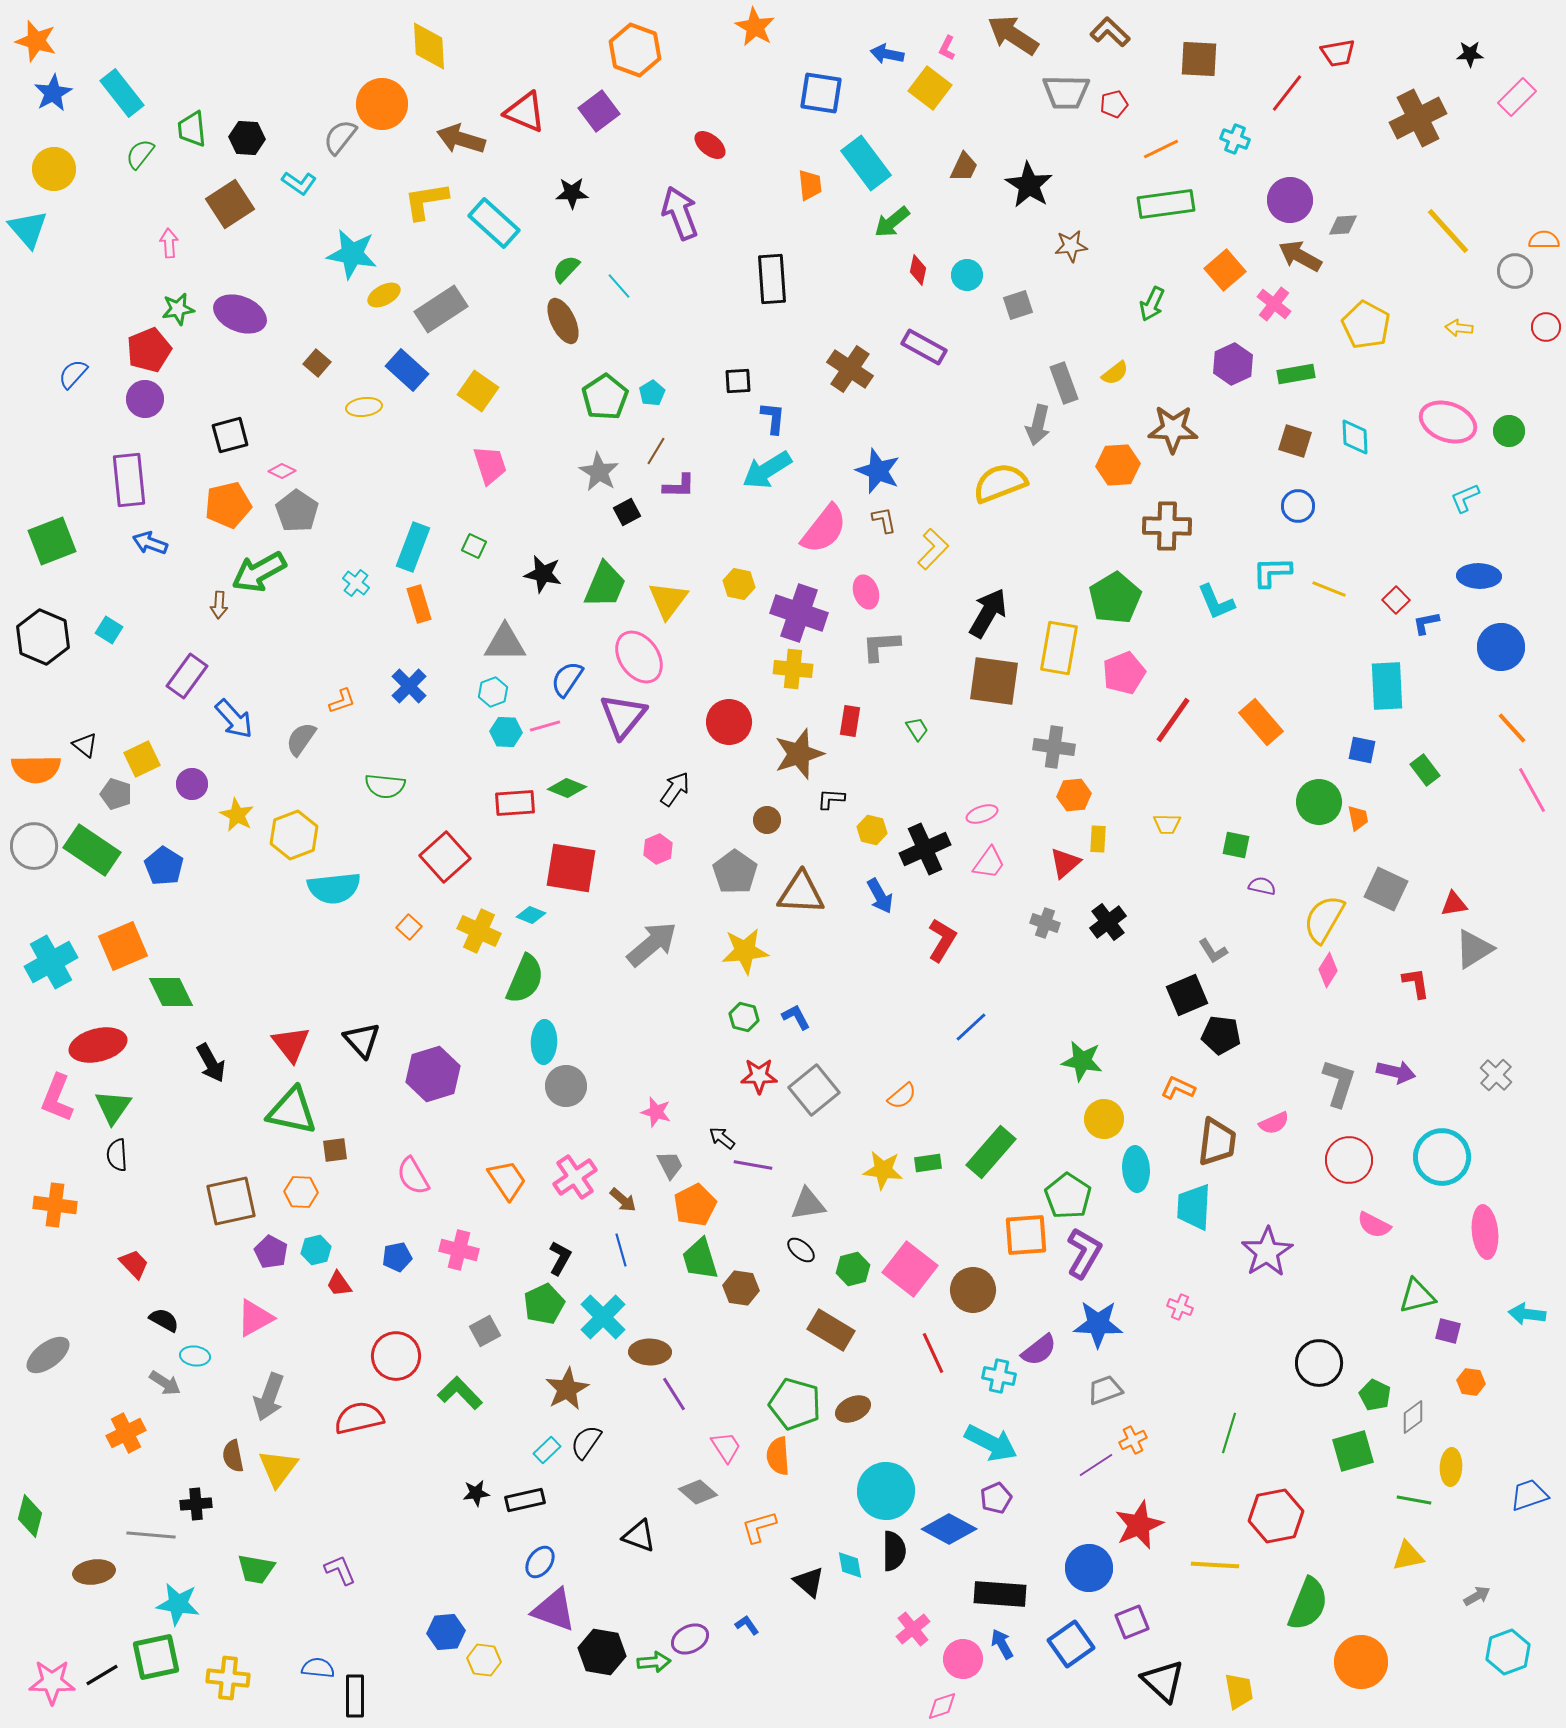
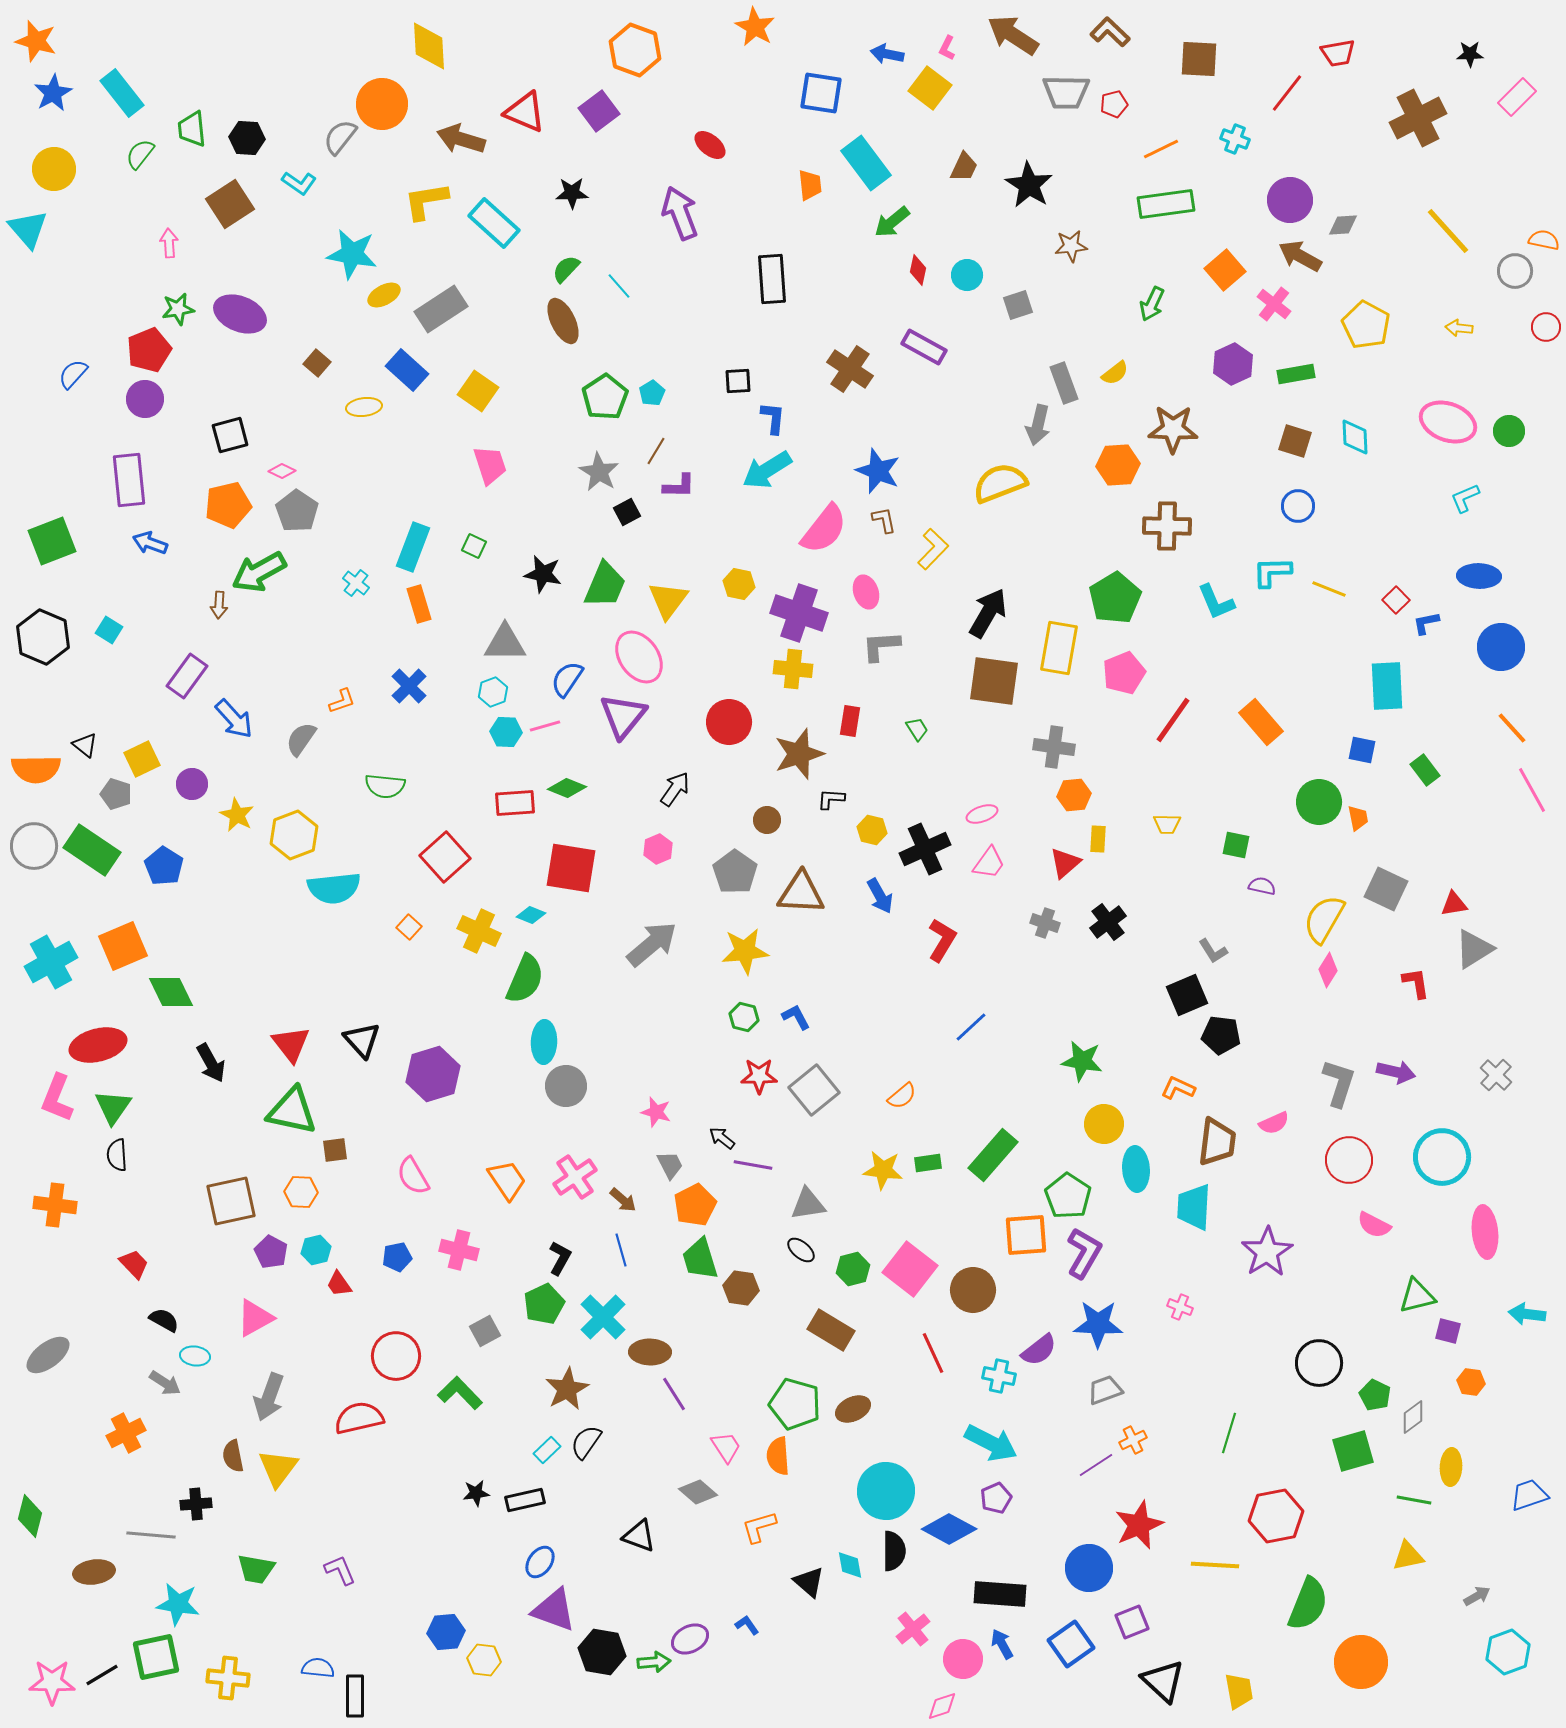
orange semicircle at (1544, 240): rotated 12 degrees clockwise
yellow circle at (1104, 1119): moved 5 px down
green rectangle at (991, 1152): moved 2 px right, 3 px down
